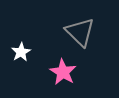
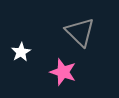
pink star: rotated 12 degrees counterclockwise
